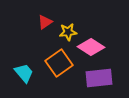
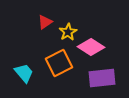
yellow star: rotated 24 degrees counterclockwise
orange square: rotated 8 degrees clockwise
purple rectangle: moved 3 px right
